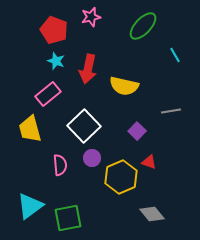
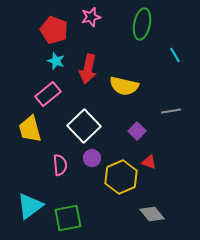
green ellipse: moved 1 px left, 2 px up; rotated 32 degrees counterclockwise
